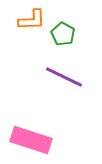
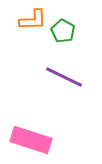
orange L-shape: moved 1 px right
green pentagon: moved 3 px up
